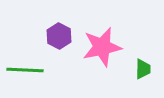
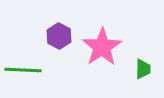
pink star: rotated 21 degrees counterclockwise
green line: moved 2 px left
